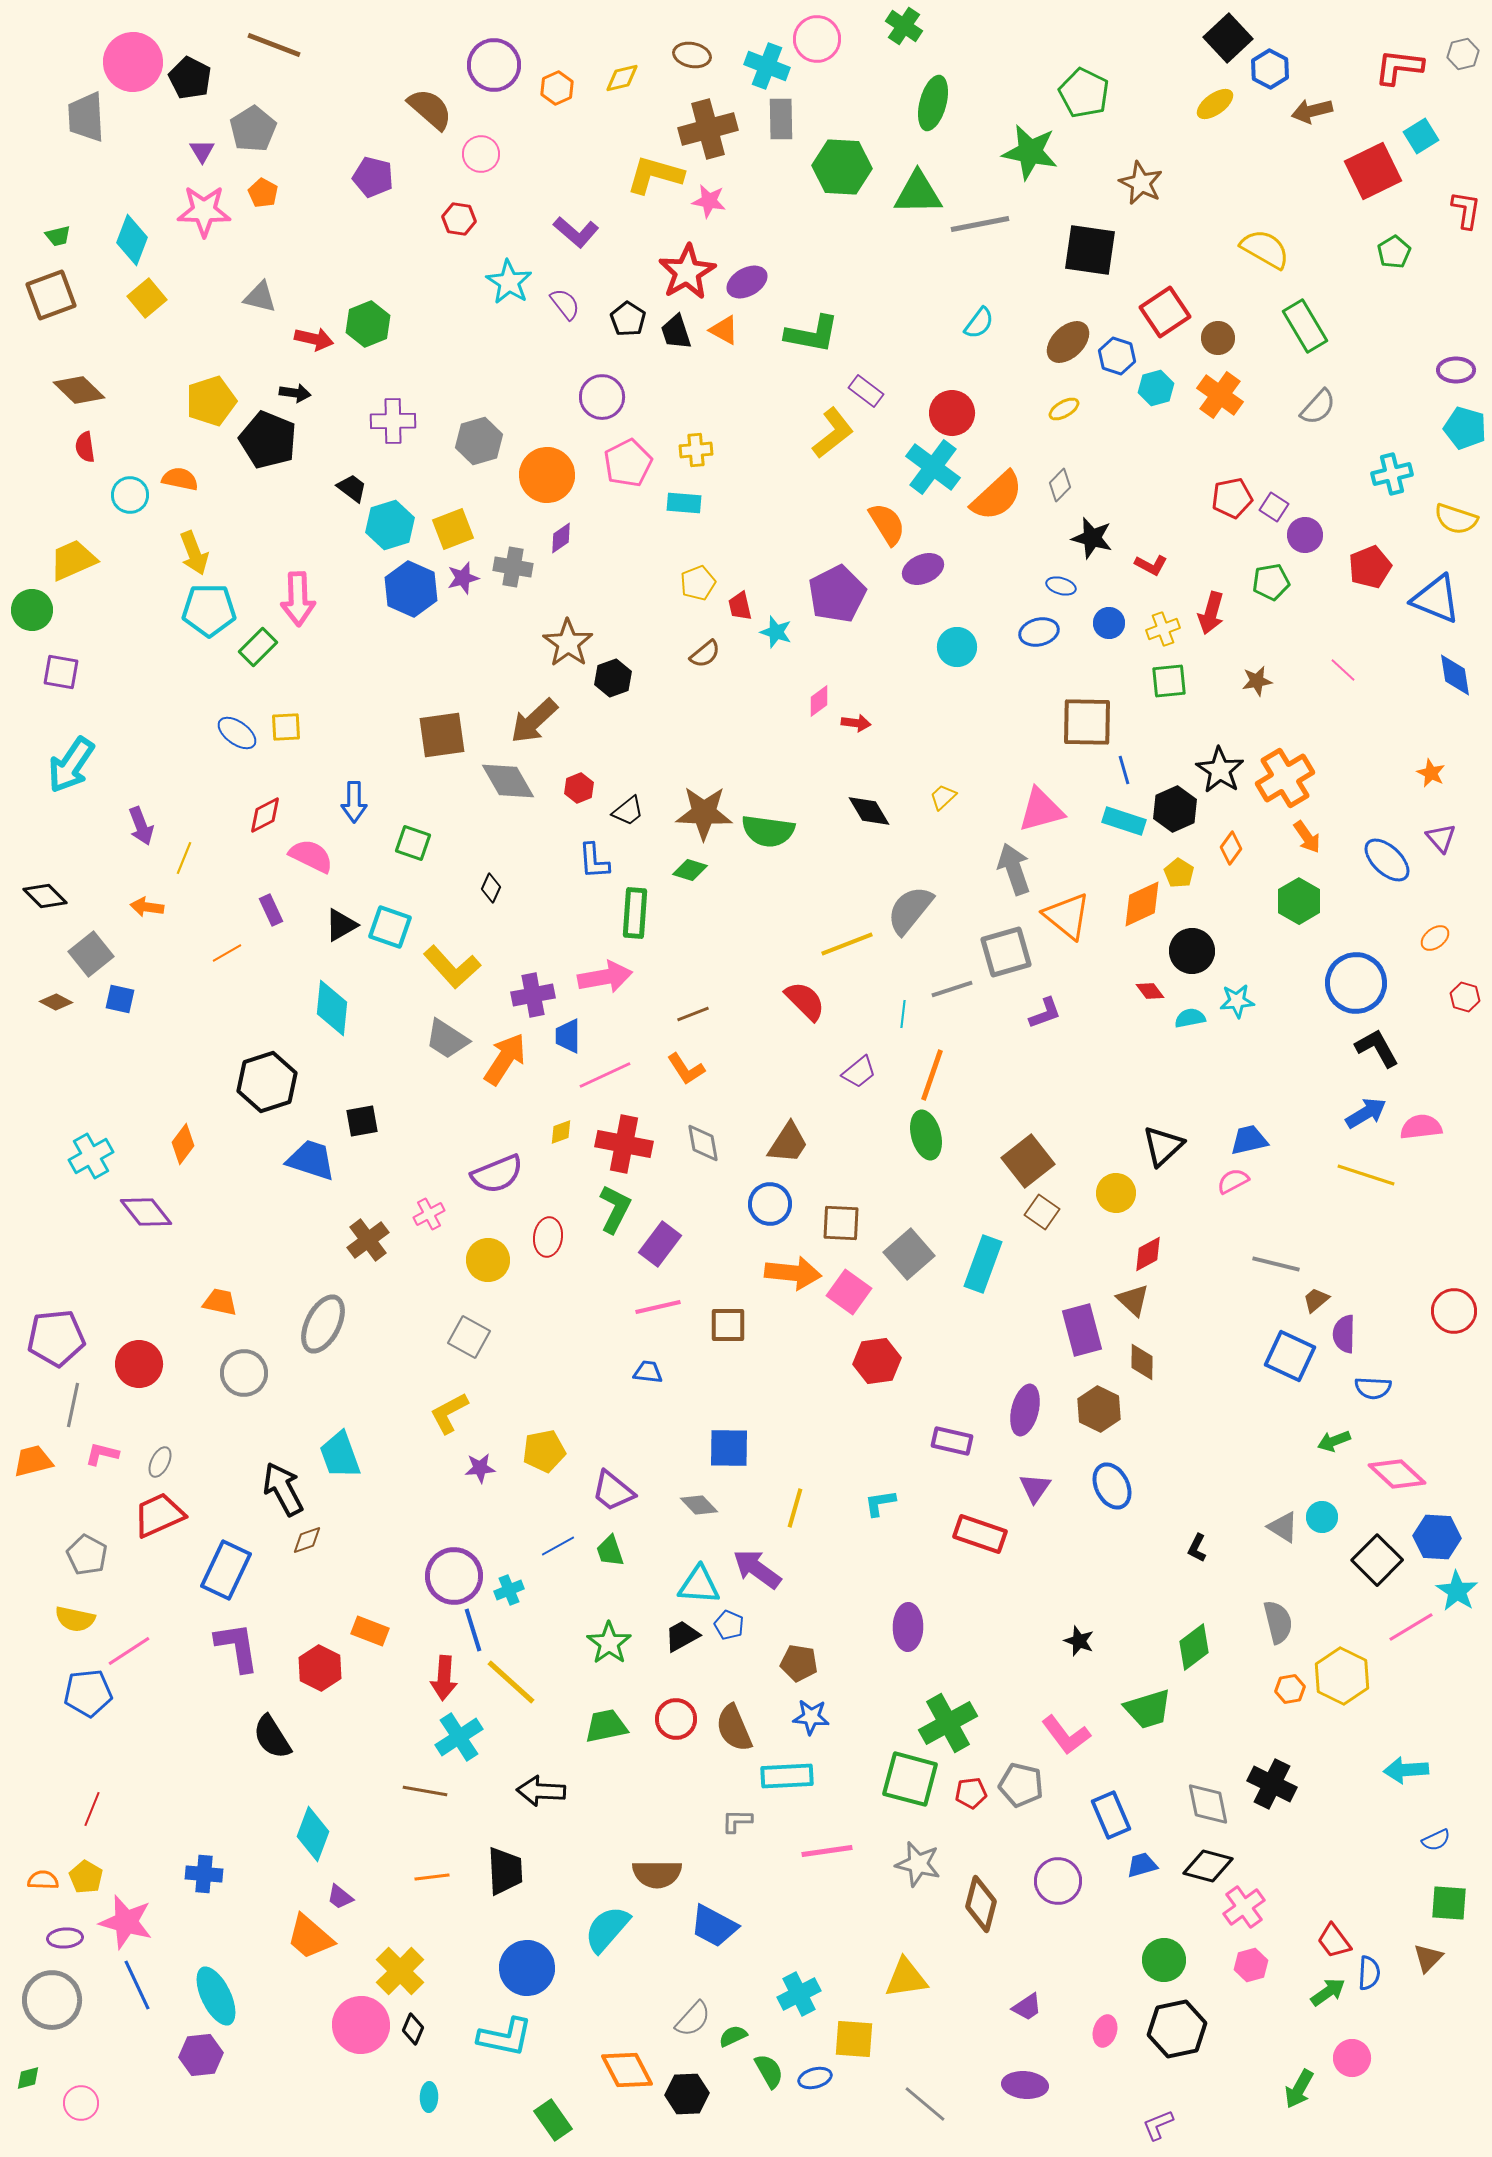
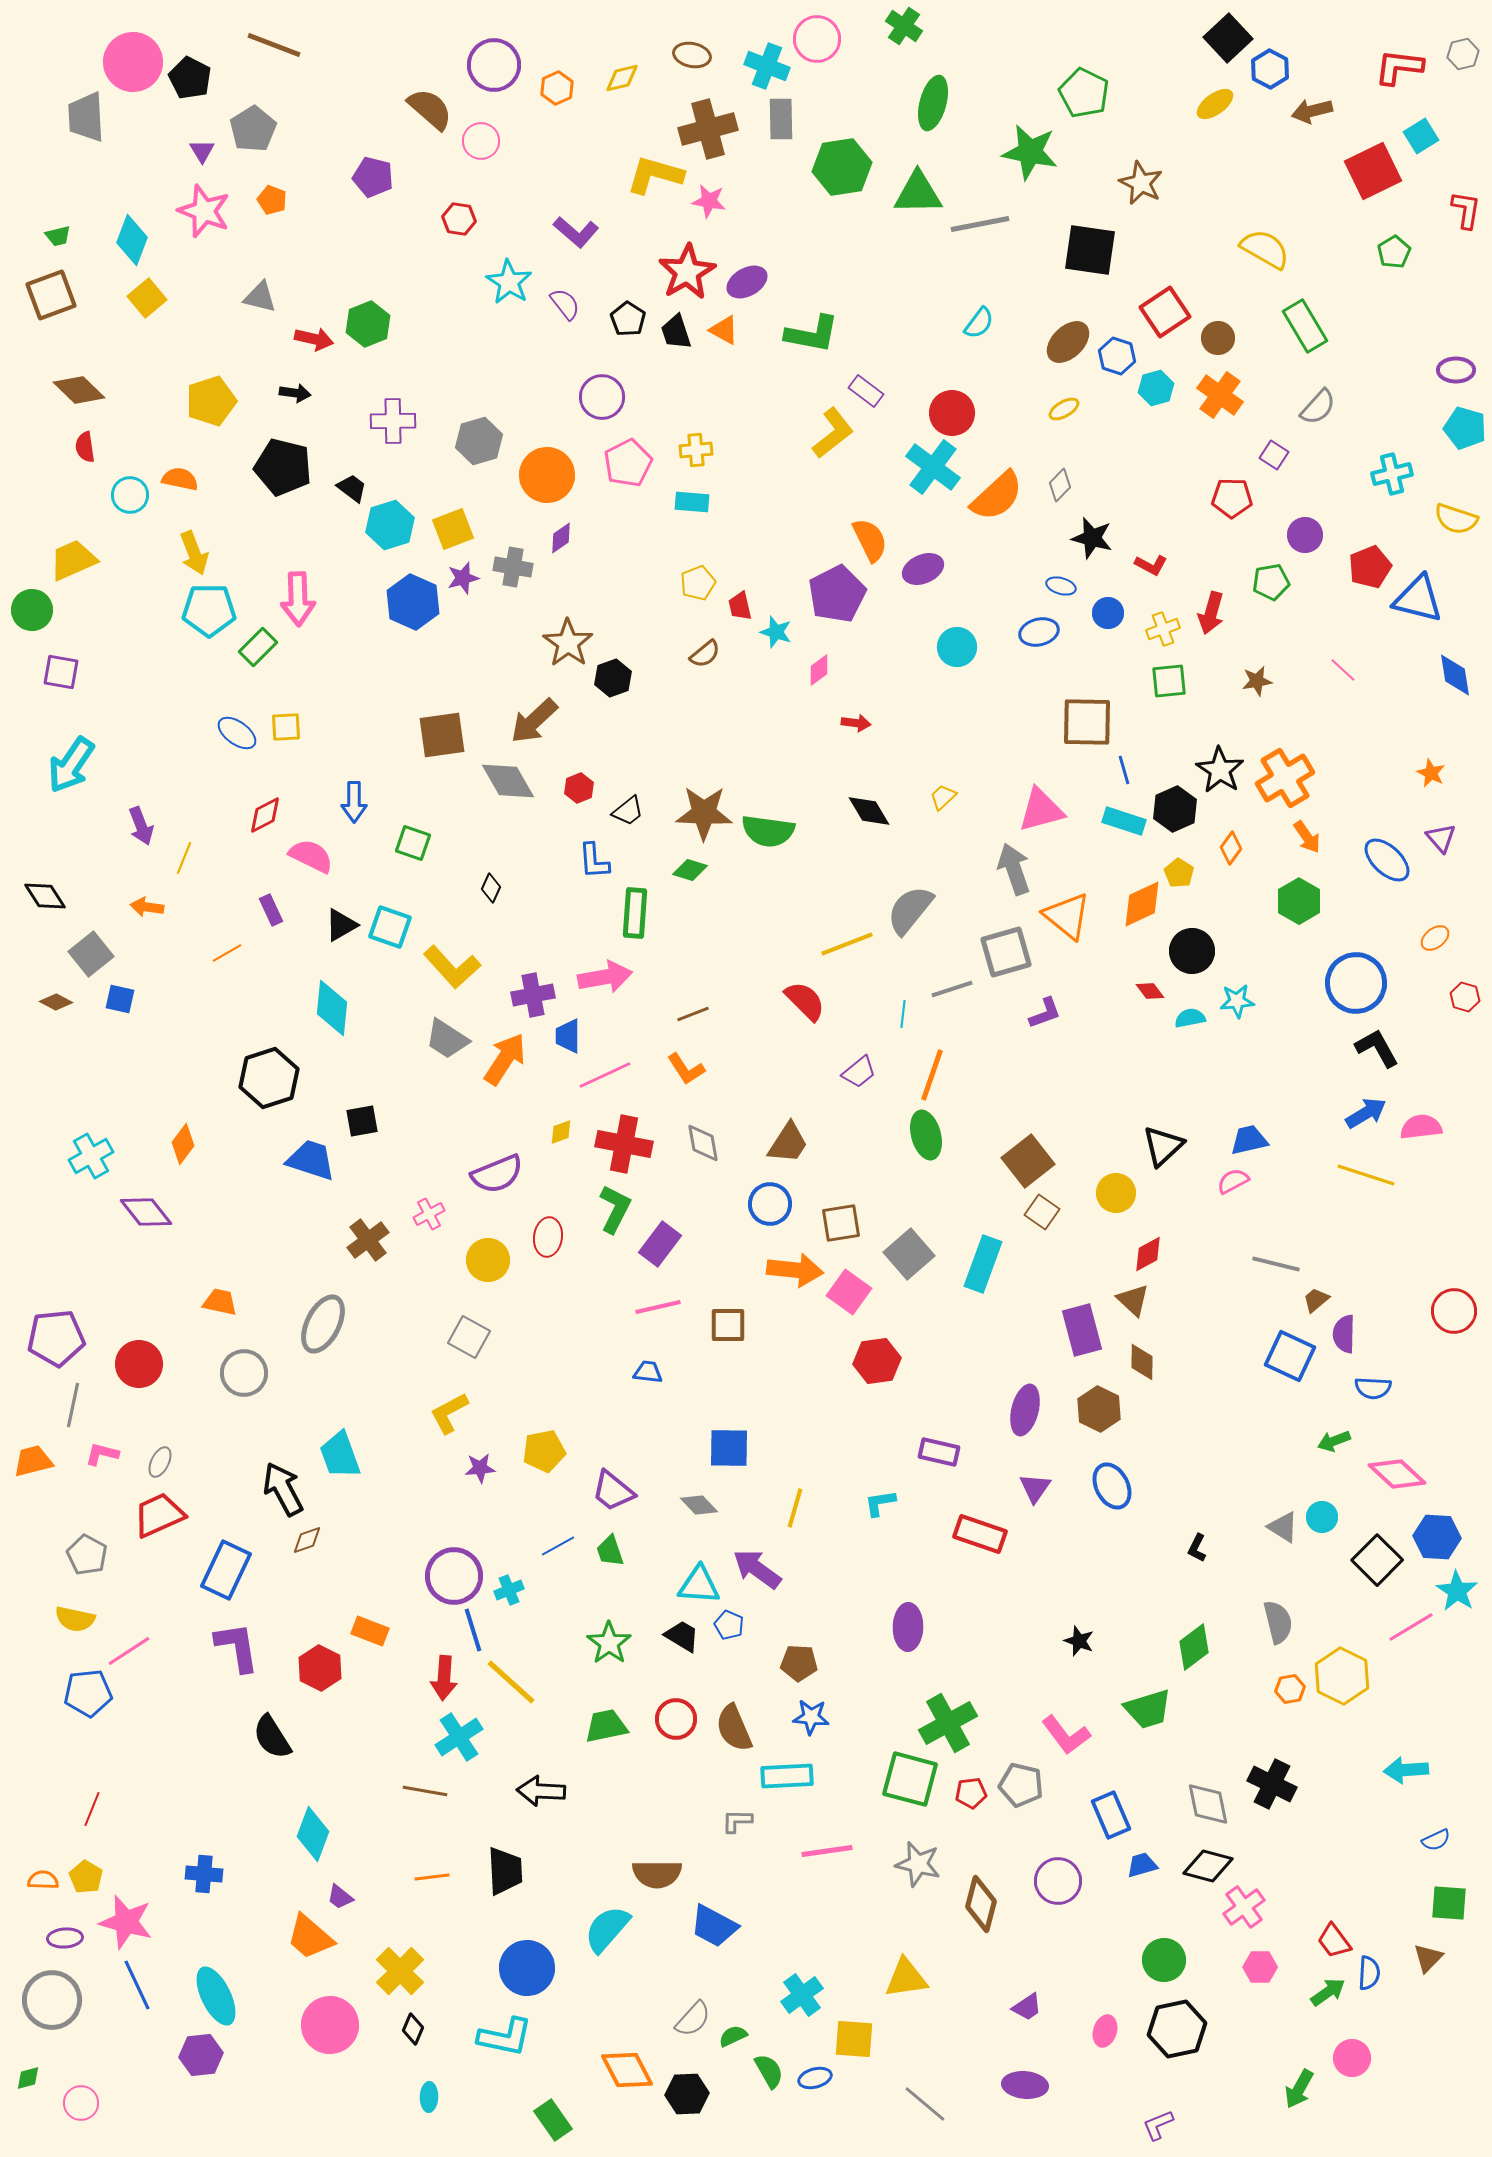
pink circle at (481, 154): moved 13 px up
green hexagon at (842, 167): rotated 12 degrees counterclockwise
orange pentagon at (263, 193): moved 9 px right, 7 px down; rotated 8 degrees counterclockwise
pink star at (204, 211): rotated 20 degrees clockwise
black pentagon at (268, 440): moved 15 px right, 27 px down; rotated 8 degrees counterclockwise
red pentagon at (1232, 498): rotated 12 degrees clockwise
cyan rectangle at (684, 503): moved 8 px right, 1 px up
purple square at (1274, 507): moved 52 px up
orange semicircle at (887, 524): moved 17 px left, 16 px down; rotated 6 degrees clockwise
blue hexagon at (411, 589): moved 2 px right, 13 px down
blue triangle at (1436, 599): moved 18 px left; rotated 8 degrees counterclockwise
blue circle at (1109, 623): moved 1 px left, 10 px up
pink diamond at (819, 701): moved 31 px up
black diamond at (45, 896): rotated 12 degrees clockwise
black hexagon at (267, 1082): moved 2 px right, 4 px up
brown square at (841, 1223): rotated 12 degrees counterclockwise
orange arrow at (793, 1273): moved 2 px right, 3 px up
purple rectangle at (952, 1441): moved 13 px left, 11 px down
black trapezoid at (682, 1636): rotated 60 degrees clockwise
brown pentagon at (799, 1663): rotated 6 degrees counterclockwise
pink hexagon at (1251, 1965): moved 9 px right, 2 px down; rotated 16 degrees clockwise
cyan cross at (799, 1994): moved 3 px right, 1 px down; rotated 9 degrees counterclockwise
pink circle at (361, 2025): moved 31 px left
